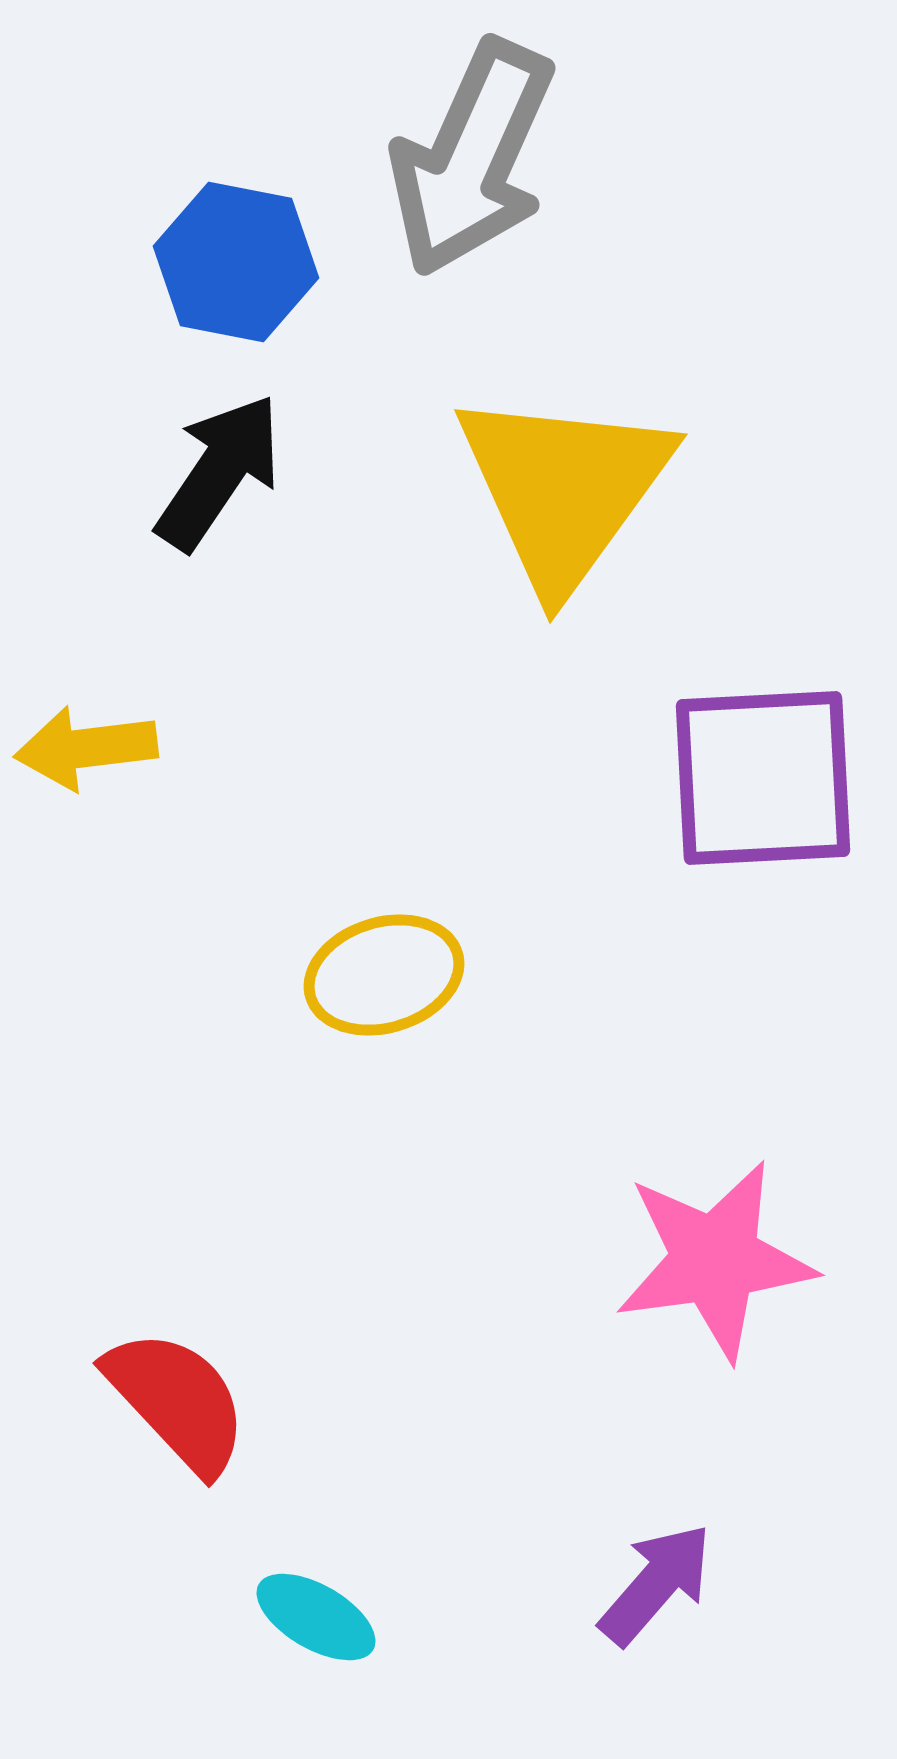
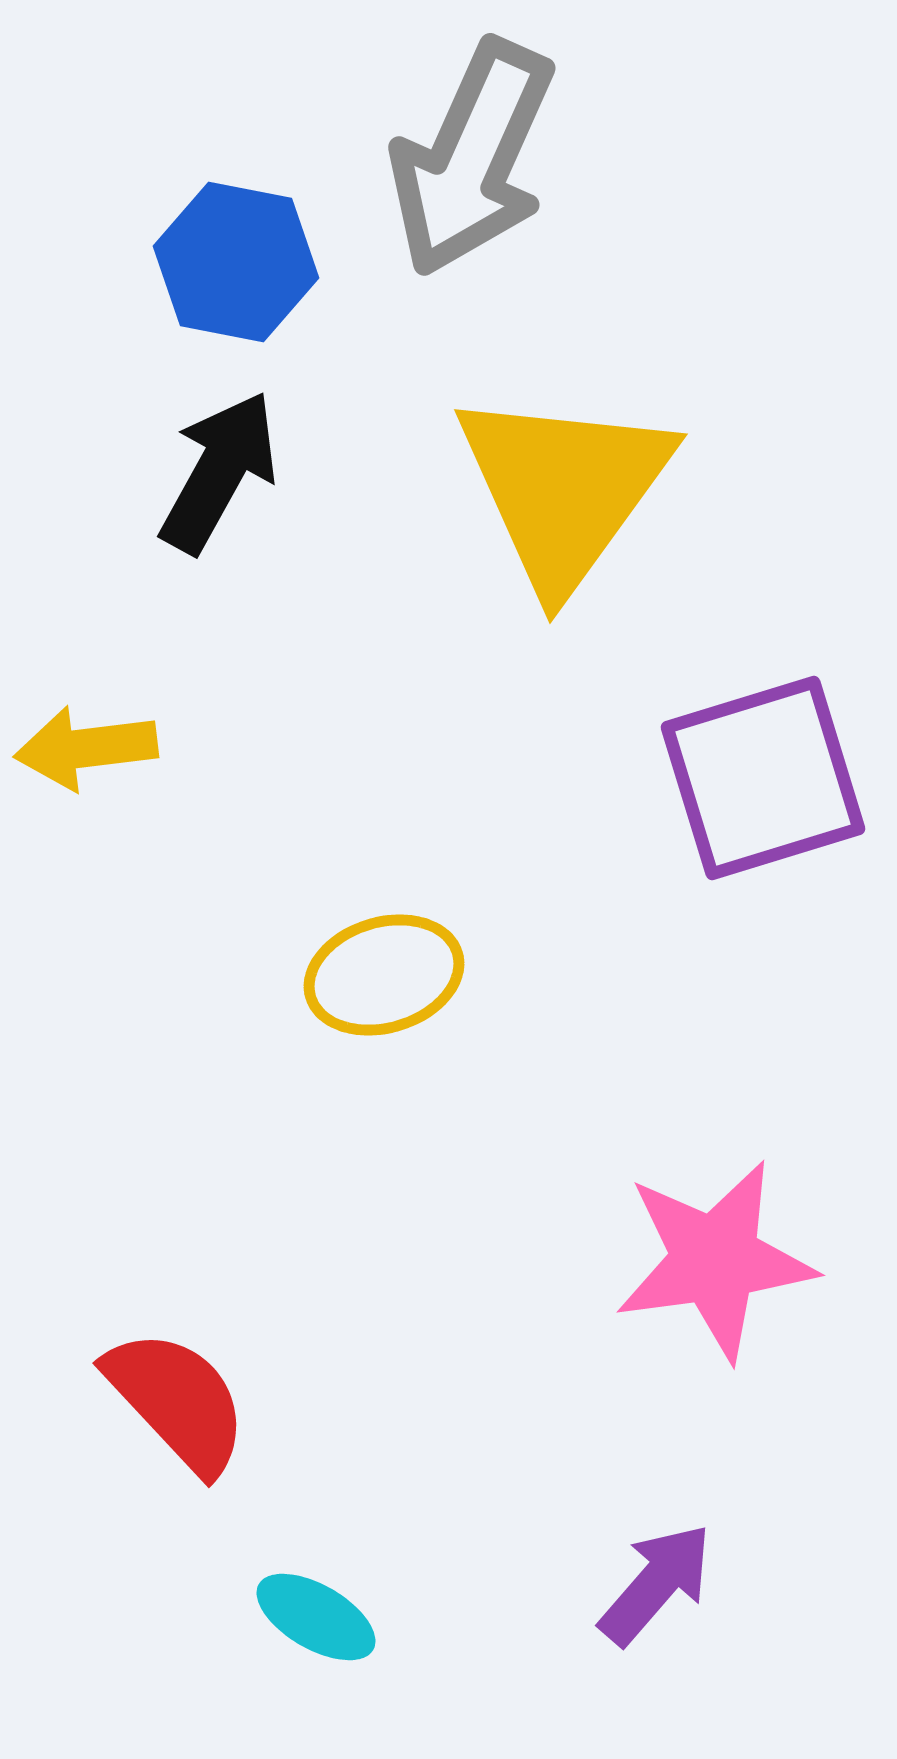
black arrow: rotated 5 degrees counterclockwise
purple square: rotated 14 degrees counterclockwise
